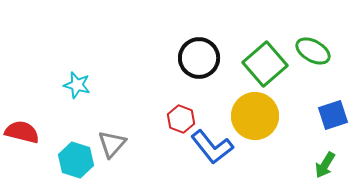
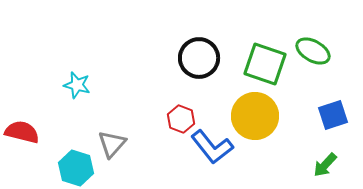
green square: rotated 30 degrees counterclockwise
cyan hexagon: moved 8 px down
green arrow: rotated 12 degrees clockwise
